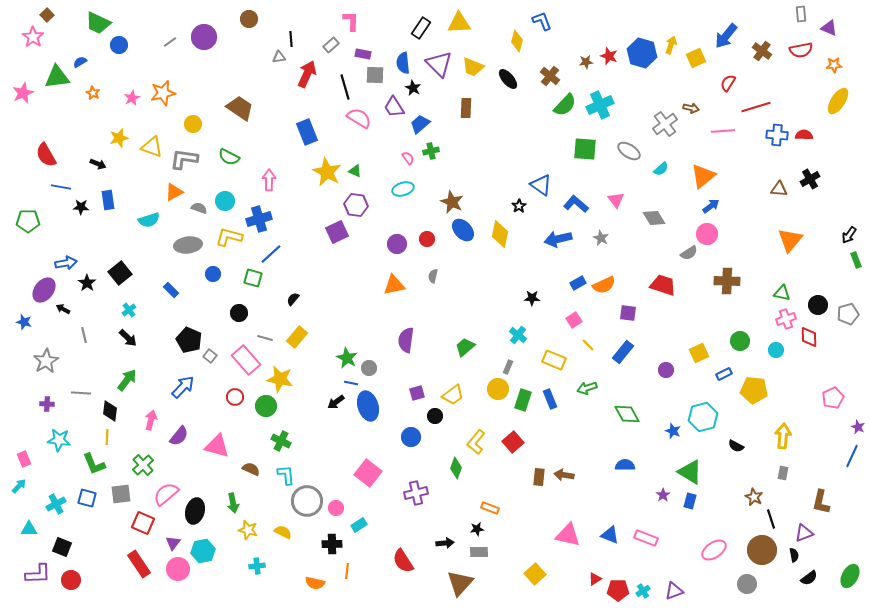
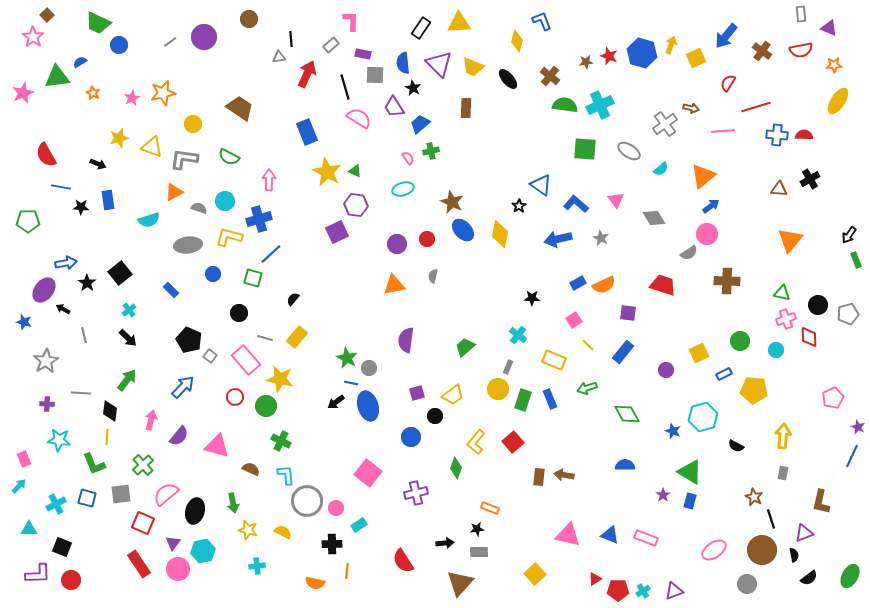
green semicircle at (565, 105): rotated 125 degrees counterclockwise
